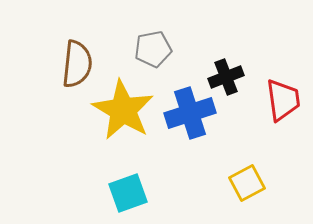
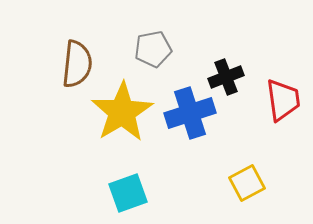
yellow star: moved 1 px left, 2 px down; rotated 10 degrees clockwise
